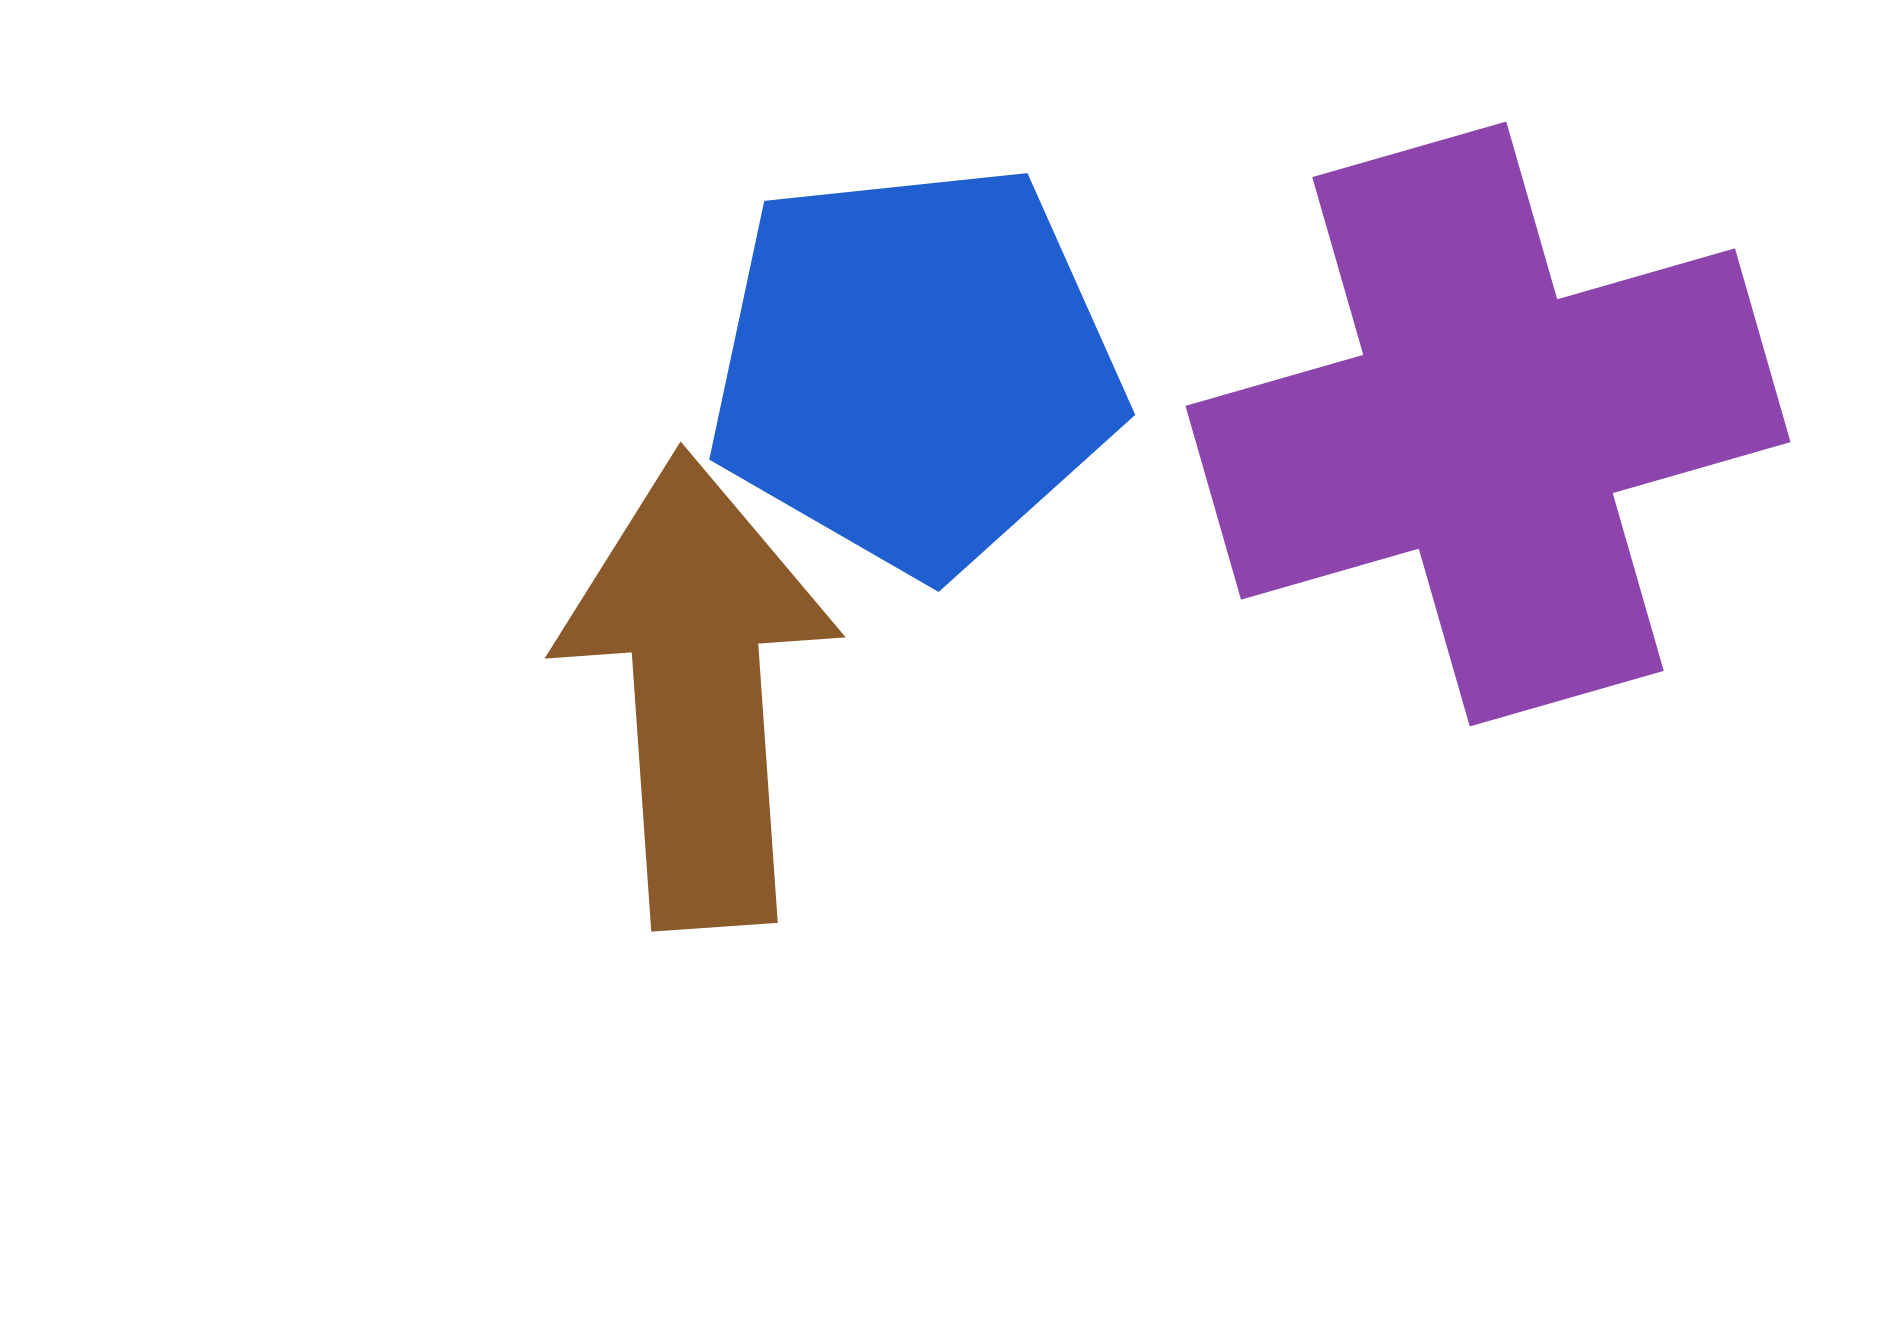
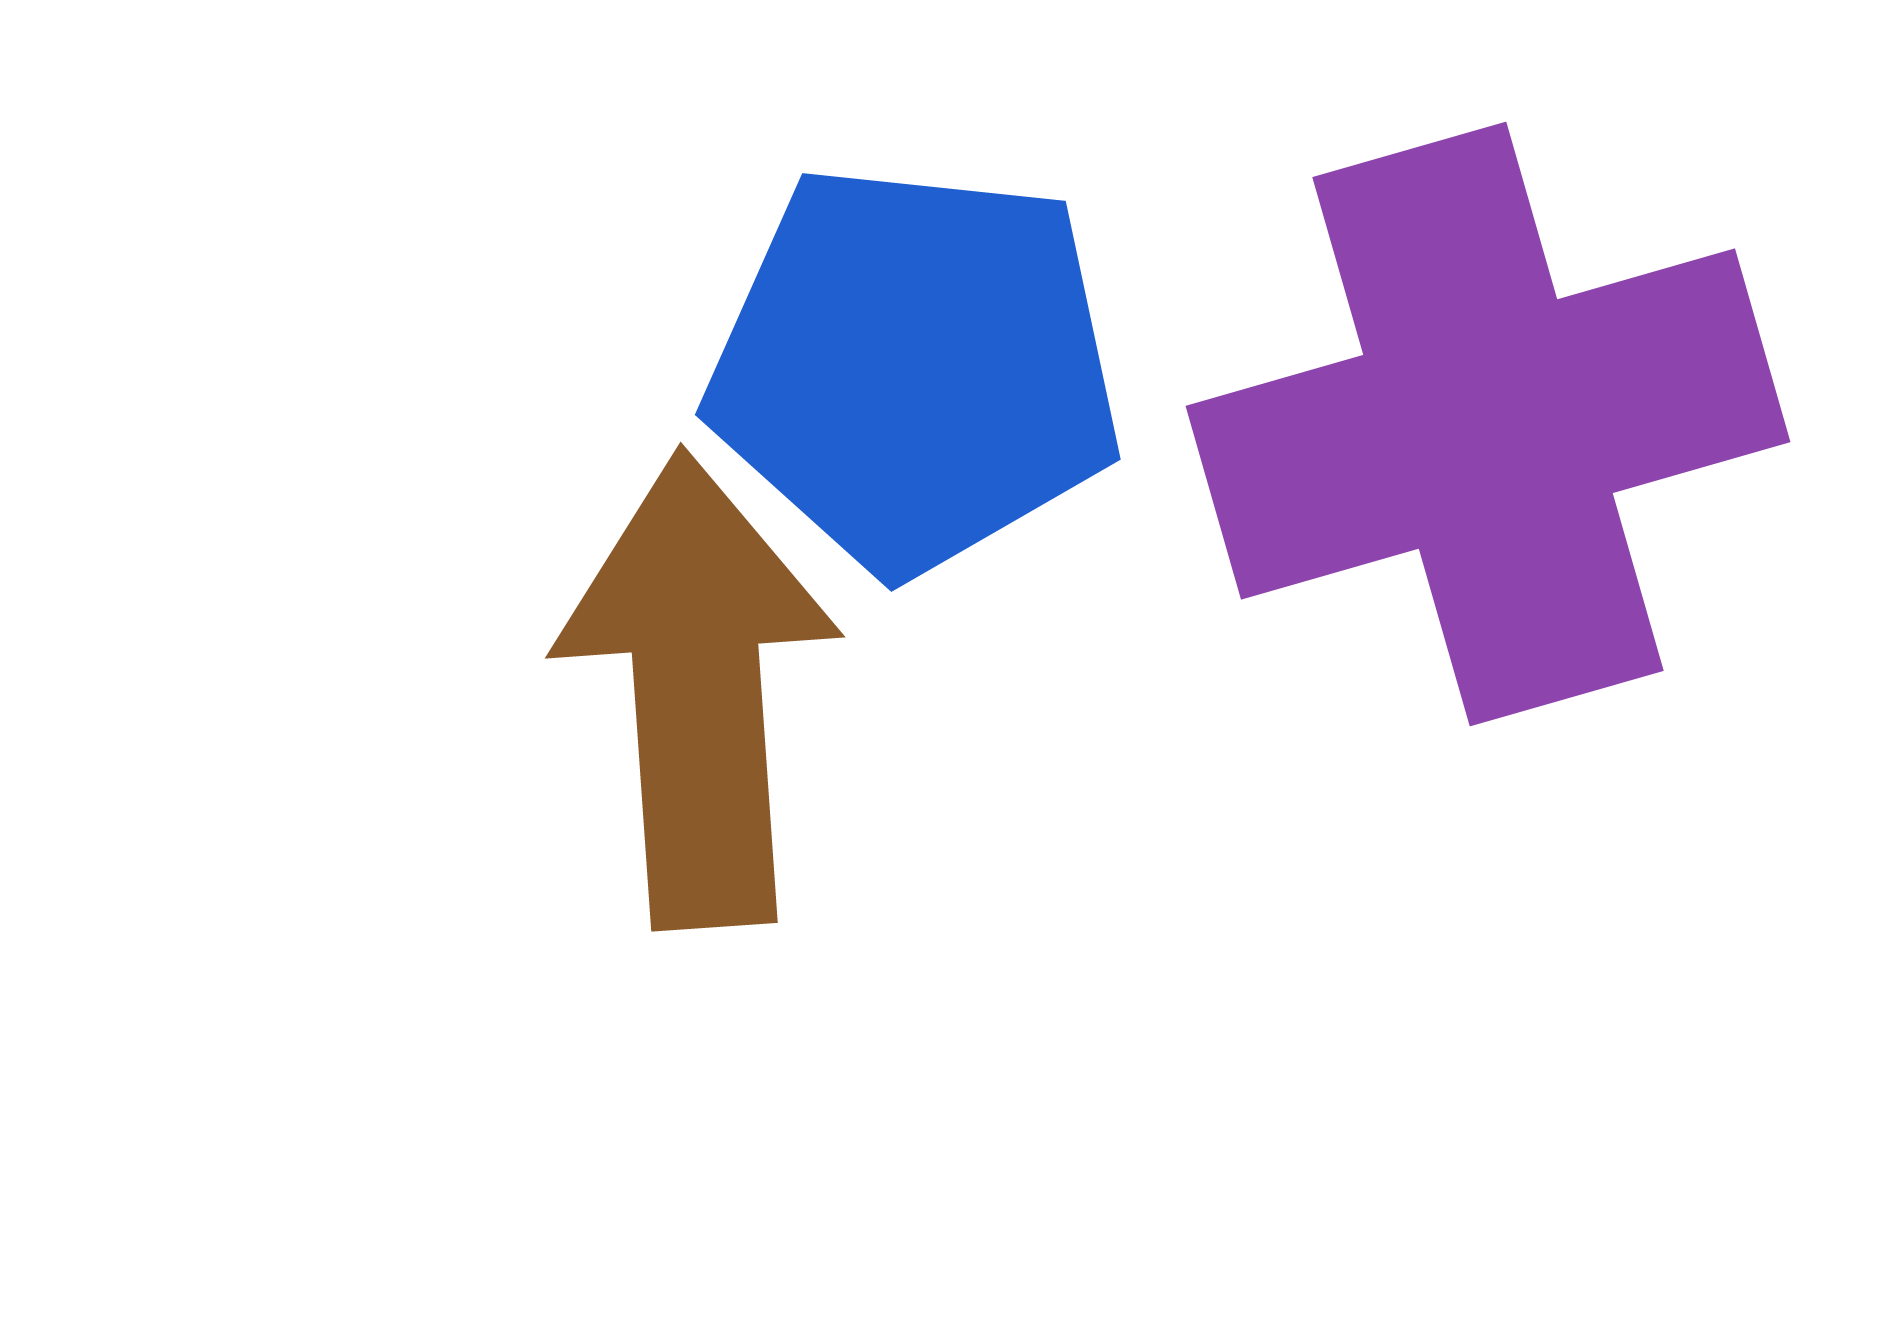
blue pentagon: rotated 12 degrees clockwise
